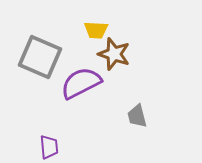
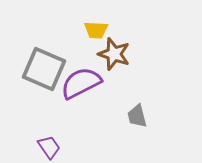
gray square: moved 4 px right, 12 px down
purple trapezoid: rotated 30 degrees counterclockwise
